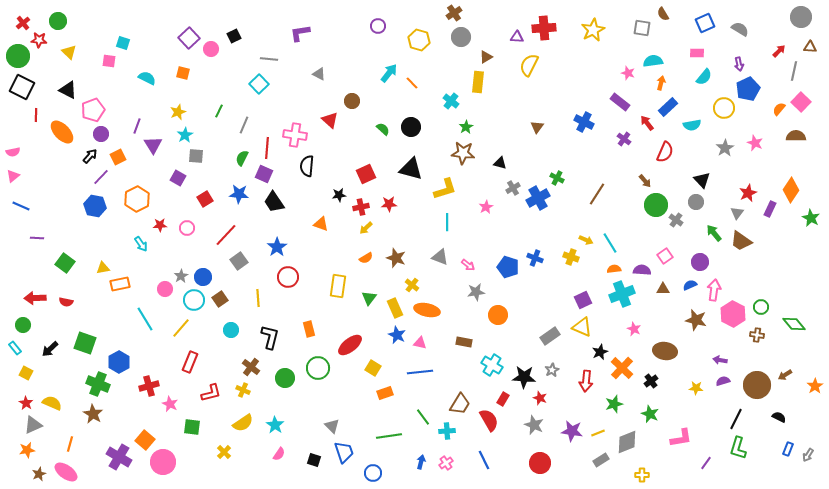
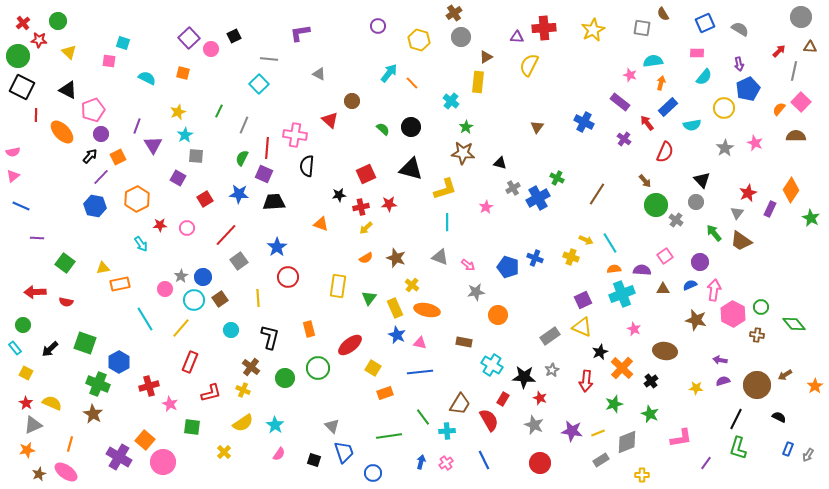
pink star at (628, 73): moved 2 px right, 2 px down
black trapezoid at (274, 202): rotated 120 degrees clockwise
red arrow at (35, 298): moved 6 px up
